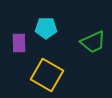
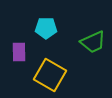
purple rectangle: moved 9 px down
yellow square: moved 3 px right
